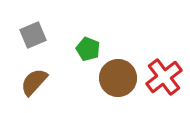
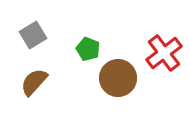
gray square: rotated 8 degrees counterclockwise
red cross: moved 24 px up
